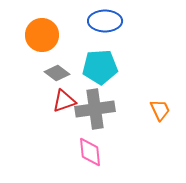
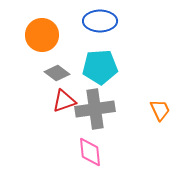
blue ellipse: moved 5 px left
